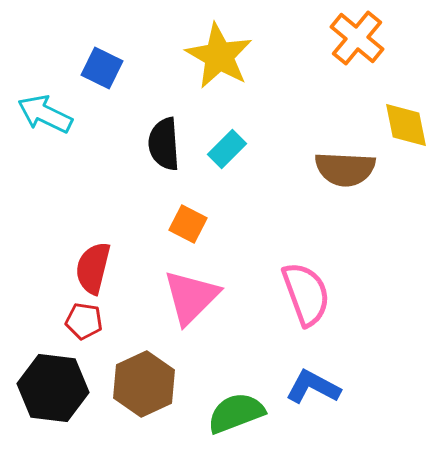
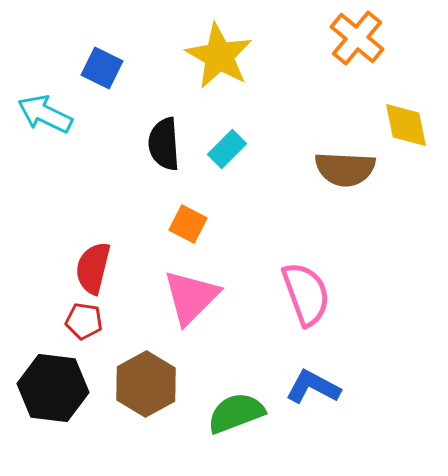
brown hexagon: moved 2 px right; rotated 4 degrees counterclockwise
